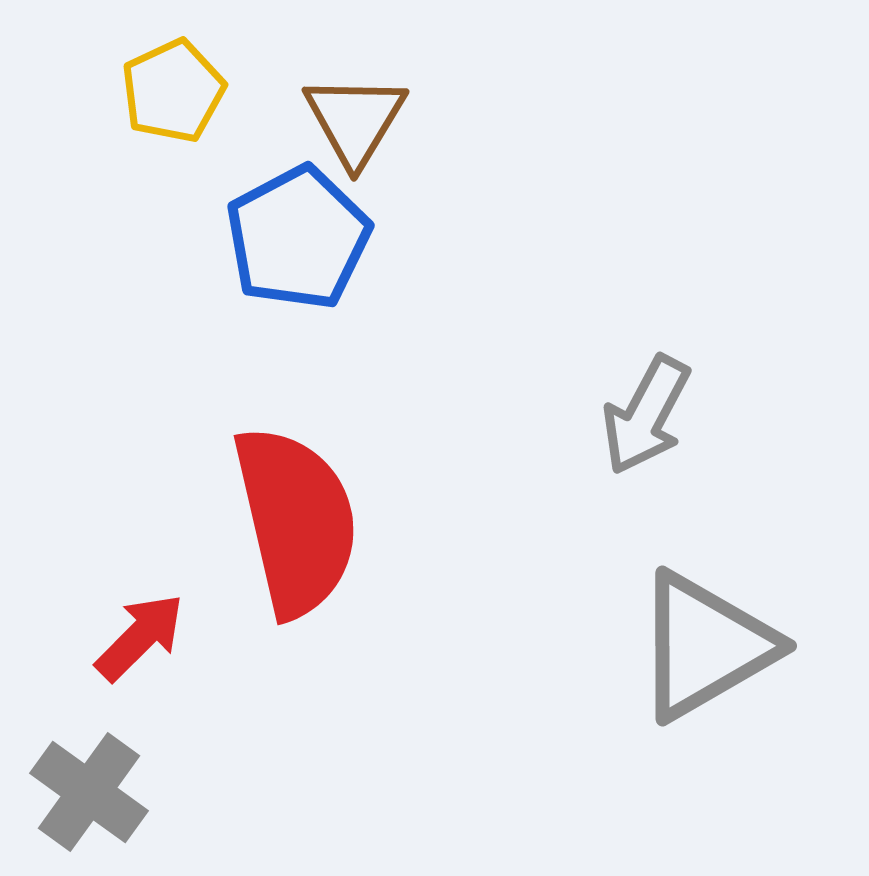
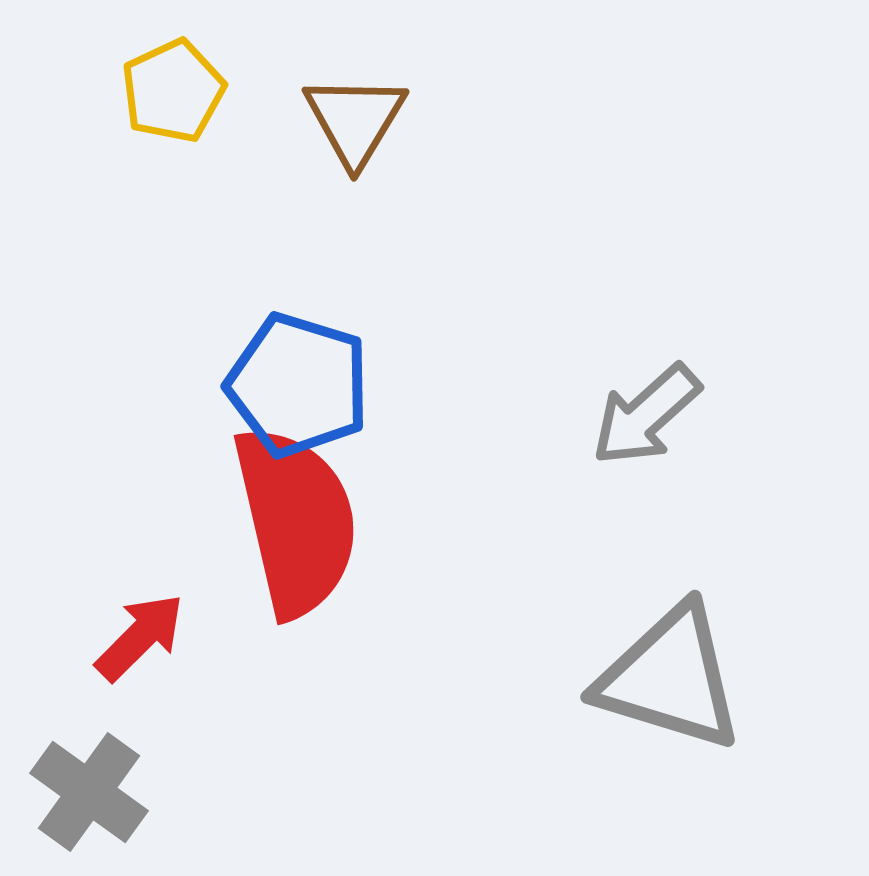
blue pentagon: moved 147 px down; rotated 27 degrees counterclockwise
gray arrow: rotated 20 degrees clockwise
gray triangle: moved 35 px left, 32 px down; rotated 47 degrees clockwise
